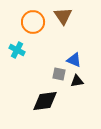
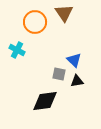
brown triangle: moved 1 px right, 3 px up
orange circle: moved 2 px right
blue triangle: rotated 21 degrees clockwise
